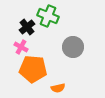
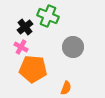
black cross: moved 2 px left
orange semicircle: moved 8 px right; rotated 56 degrees counterclockwise
